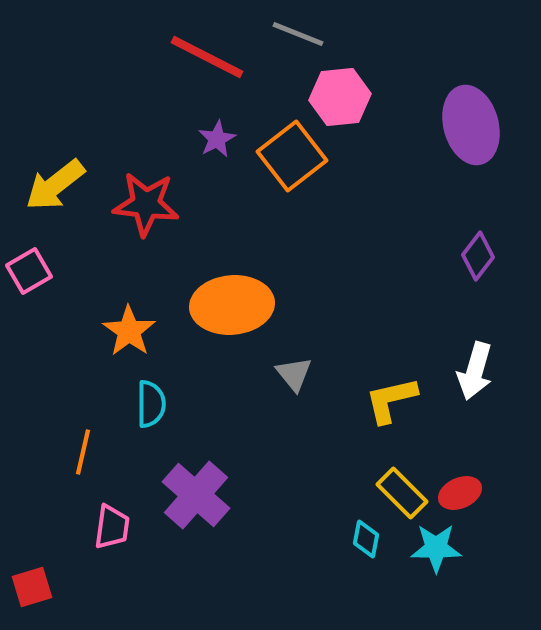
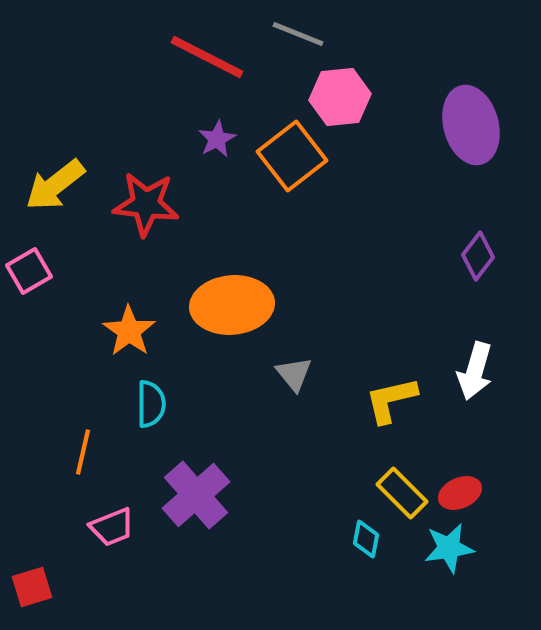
purple cross: rotated 8 degrees clockwise
pink trapezoid: rotated 60 degrees clockwise
cyan star: moved 13 px right; rotated 9 degrees counterclockwise
